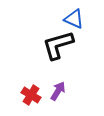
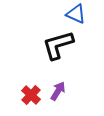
blue triangle: moved 2 px right, 5 px up
red cross: rotated 12 degrees clockwise
